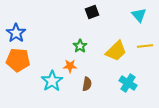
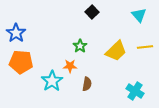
black square: rotated 24 degrees counterclockwise
yellow line: moved 1 px down
orange pentagon: moved 3 px right, 2 px down
cyan cross: moved 7 px right, 8 px down
